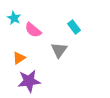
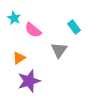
purple star: rotated 10 degrees counterclockwise
